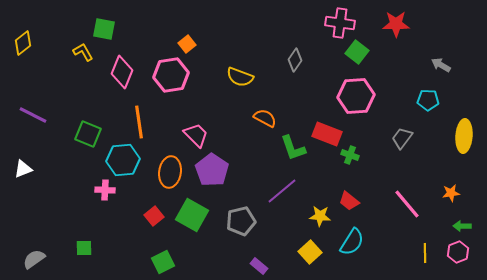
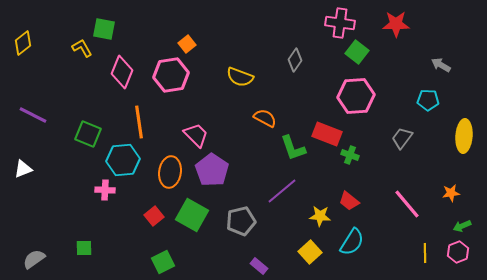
yellow L-shape at (83, 52): moved 1 px left, 4 px up
green arrow at (462, 226): rotated 24 degrees counterclockwise
